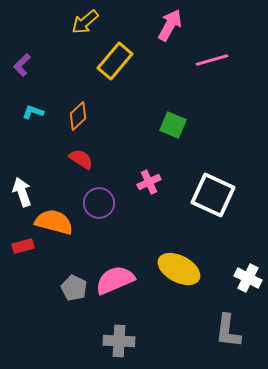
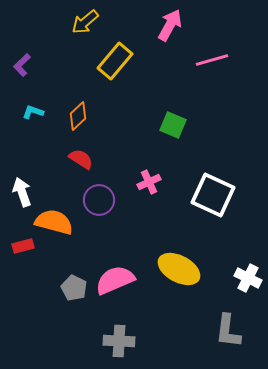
purple circle: moved 3 px up
